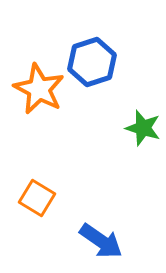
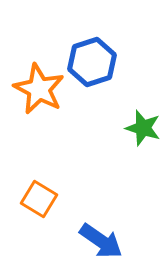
orange square: moved 2 px right, 1 px down
